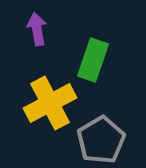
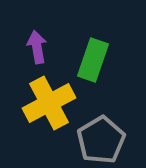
purple arrow: moved 18 px down
yellow cross: moved 1 px left
